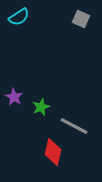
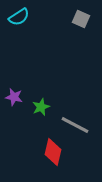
purple star: rotated 18 degrees counterclockwise
gray line: moved 1 px right, 1 px up
